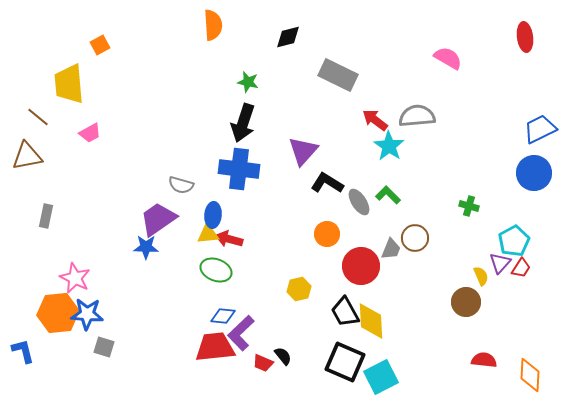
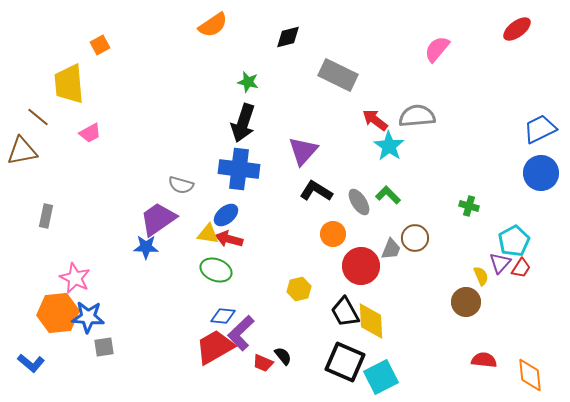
orange semicircle at (213, 25): rotated 60 degrees clockwise
red ellipse at (525, 37): moved 8 px left, 8 px up; rotated 60 degrees clockwise
pink semicircle at (448, 58): moved 11 px left, 9 px up; rotated 80 degrees counterclockwise
brown triangle at (27, 156): moved 5 px left, 5 px up
blue circle at (534, 173): moved 7 px right
black L-shape at (327, 183): moved 11 px left, 8 px down
blue ellipse at (213, 215): moved 13 px right; rotated 45 degrees clockwise
yellow triangle at (208, 234): rotated 15 degrees clockwise
orange circle at (327, 234): moved 6 px right
blue star at (87, 314): moved 1 px right, 3 px down
gray square at (104, 347): rotated 25 degrees counterclockwise
red trapezoid at (215, 347): rotated 24 degrees counterclockwise
blue L-shape at (23, 351): moved 8 px right, 12 px down; rotated 144 degrees clockwise
orange diamond at (530, 375): rotated 8 degrees counterclockwise
